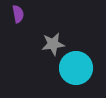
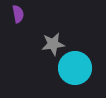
cyan circle: moved 1 px left
